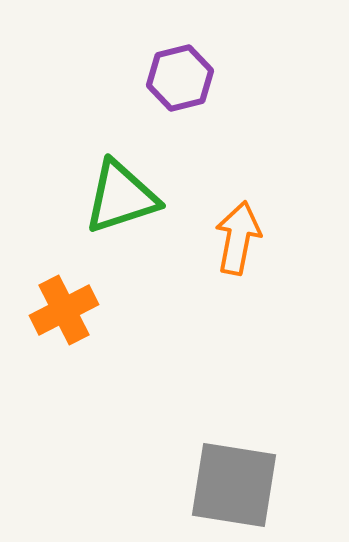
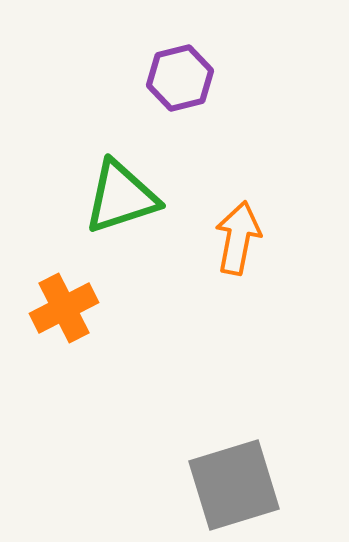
orange cross: moved 2 px up
gray square: rotated 26 degrees counterclockwise
